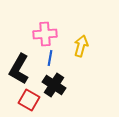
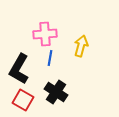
black cross: moved 2 px right, 7 px down
red square: moved 6 px left
